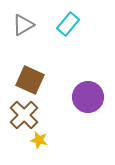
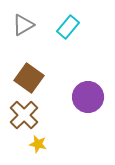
cyan rectangle: moved 3 px down
brown square: moved 1 px left, 2 px up; rotated 12 degrees clockwise
yellow star: moved 1 px left, 4 px down
